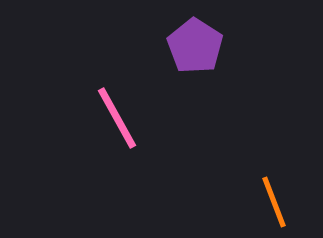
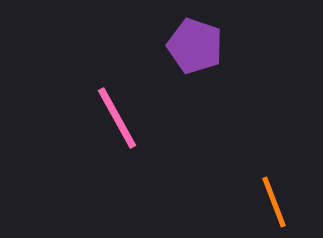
purple pentagon: rotated 14 degrees counterclockwise
